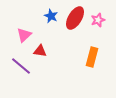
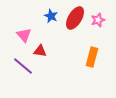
pink triangle: rotated 28 degrees counterclockwise
purple line: moved 2 px right
